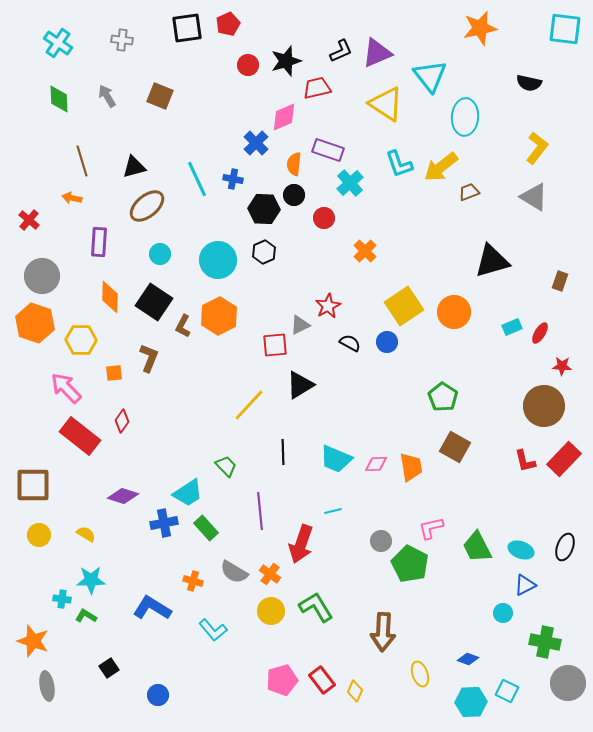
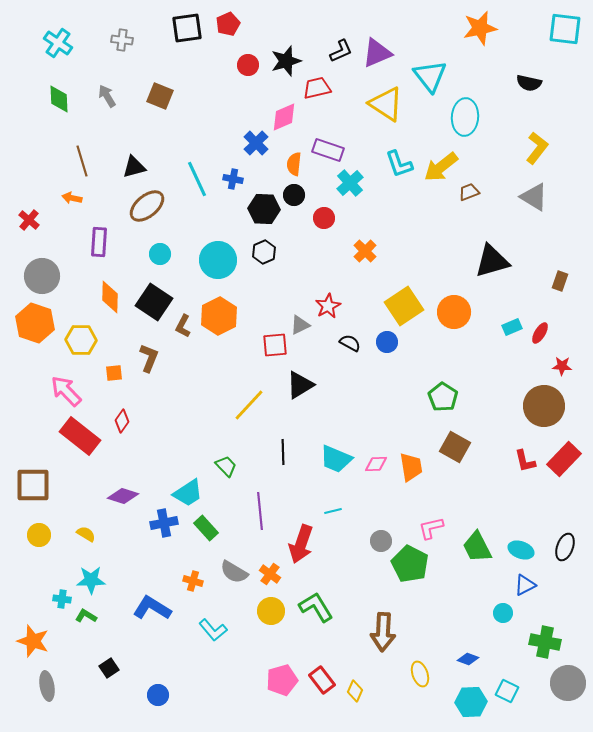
pink arrow at (66, 388): moved 3 px down
